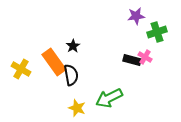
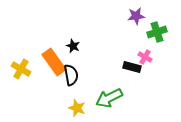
black star: rotated 16 degrees counterclockwise
black rectangle: moved 7 px down
